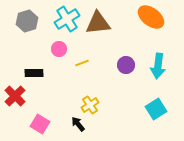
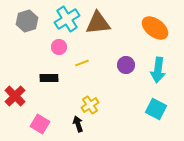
orange ellipse: moved 4 px right, 11 px down
pink circle: moved 2 px up
cyan arrow: moved 4 px down
black rectangle: moved 15 px right, 5 px down
cyan square: rotated 30 degrees counterclockwise
black arrow: rotated 21 degrees clockwise
